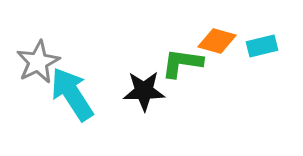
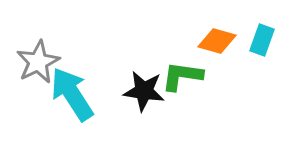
cyan rectangle: moved 6 px up; rotated 56 degrees counterclockwise
green L-shape: moved 13 px down
black star: rotated 9 degrees clockwise
